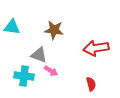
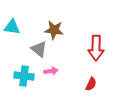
red arrow: rotated 80 degrees counterclockwise
gray triangle: moved 6 px up; rotated 18 degrees clockwise
pink arrow: rotated 40 degrees counterclockwise
red semicircle: rotated 40 degrees clockwise
